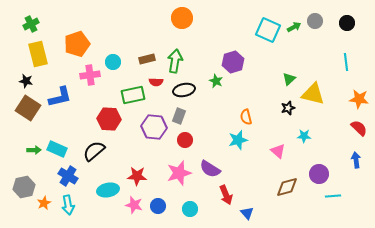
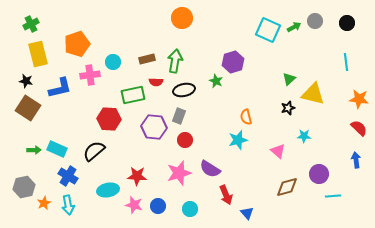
blue L-shape at (60, 97): moved 9 px up
